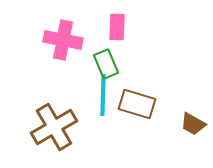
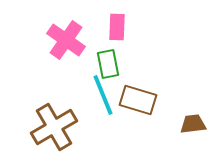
pink cross: moved 3 px right; rotated 24 degrees clockwise
green rectangle: moved 2 px right; rotated 12 degrees clockwise
cyan line: rotated 24 degrees counterclockwise
brown rectangle: moved 1 px right, 4 px up
brown trapezoid: rotated 144 degrees clockwise
